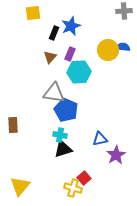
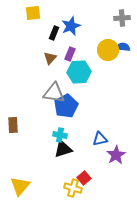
gray cross: moved 2 px left, 7 px down
brown triangle: moved 1 px down
blue pentagon: moved 4 px up; rotated 20 degrees clockwise
